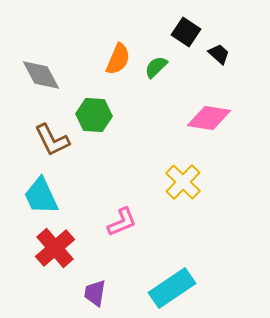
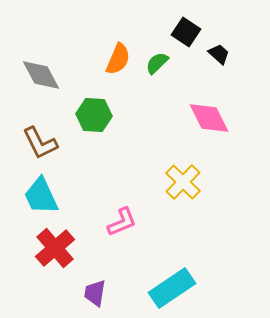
green semicircle: moved 1 px right, 4 px up
pink diamond: rotated 54 degrees clockwise
brown L-shape: moved 12 px left, 3 px down
